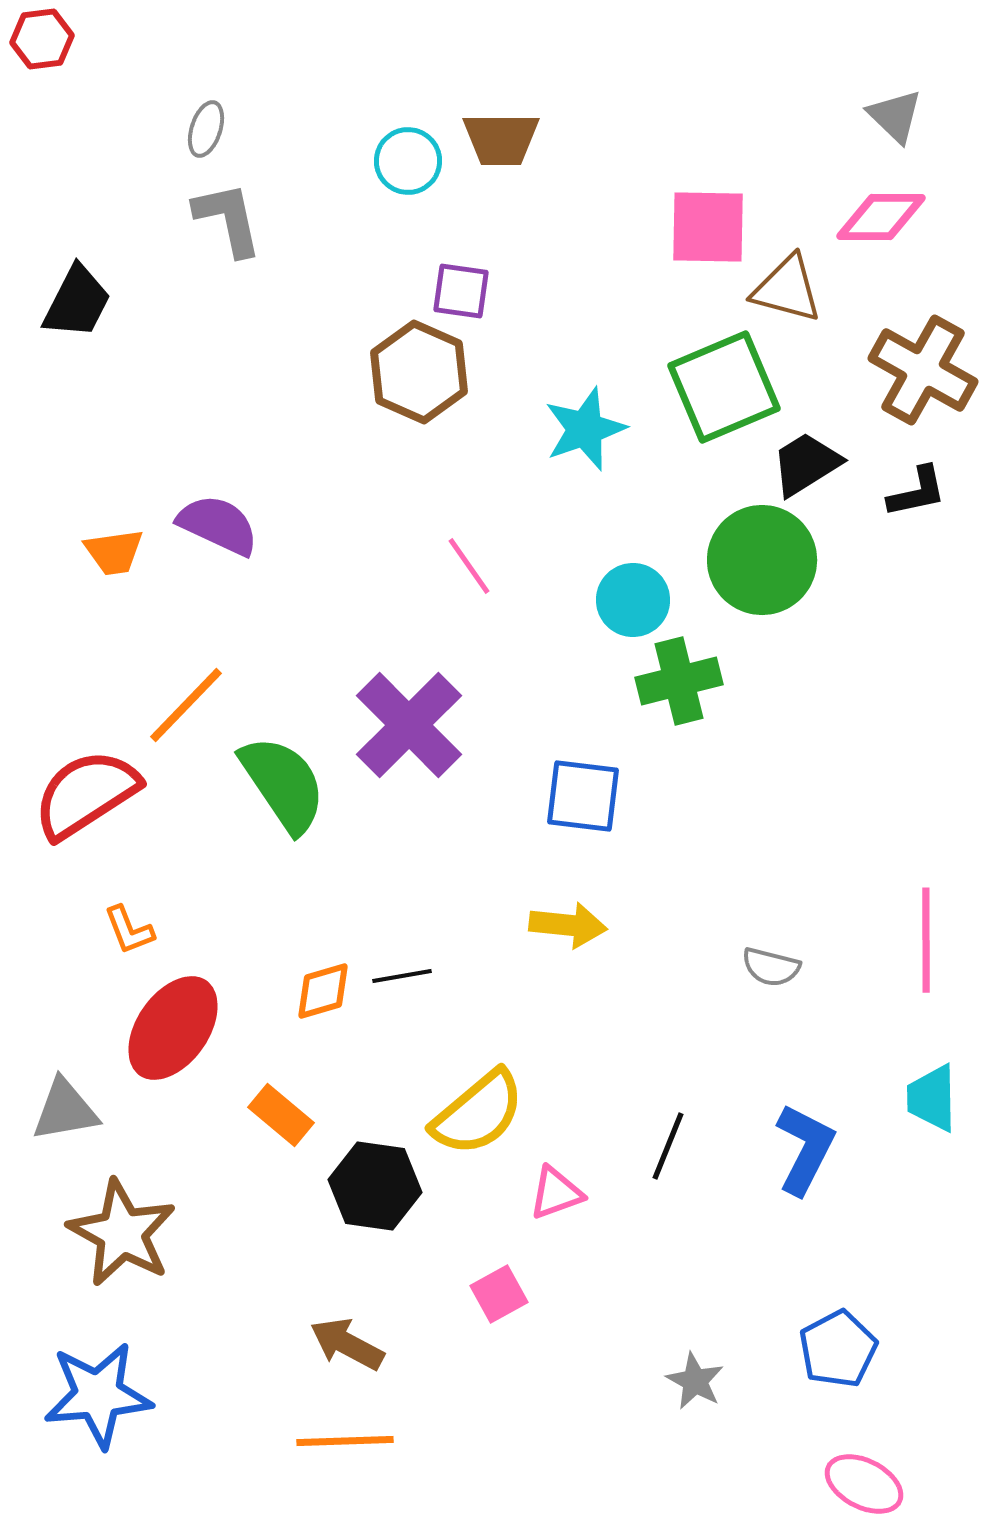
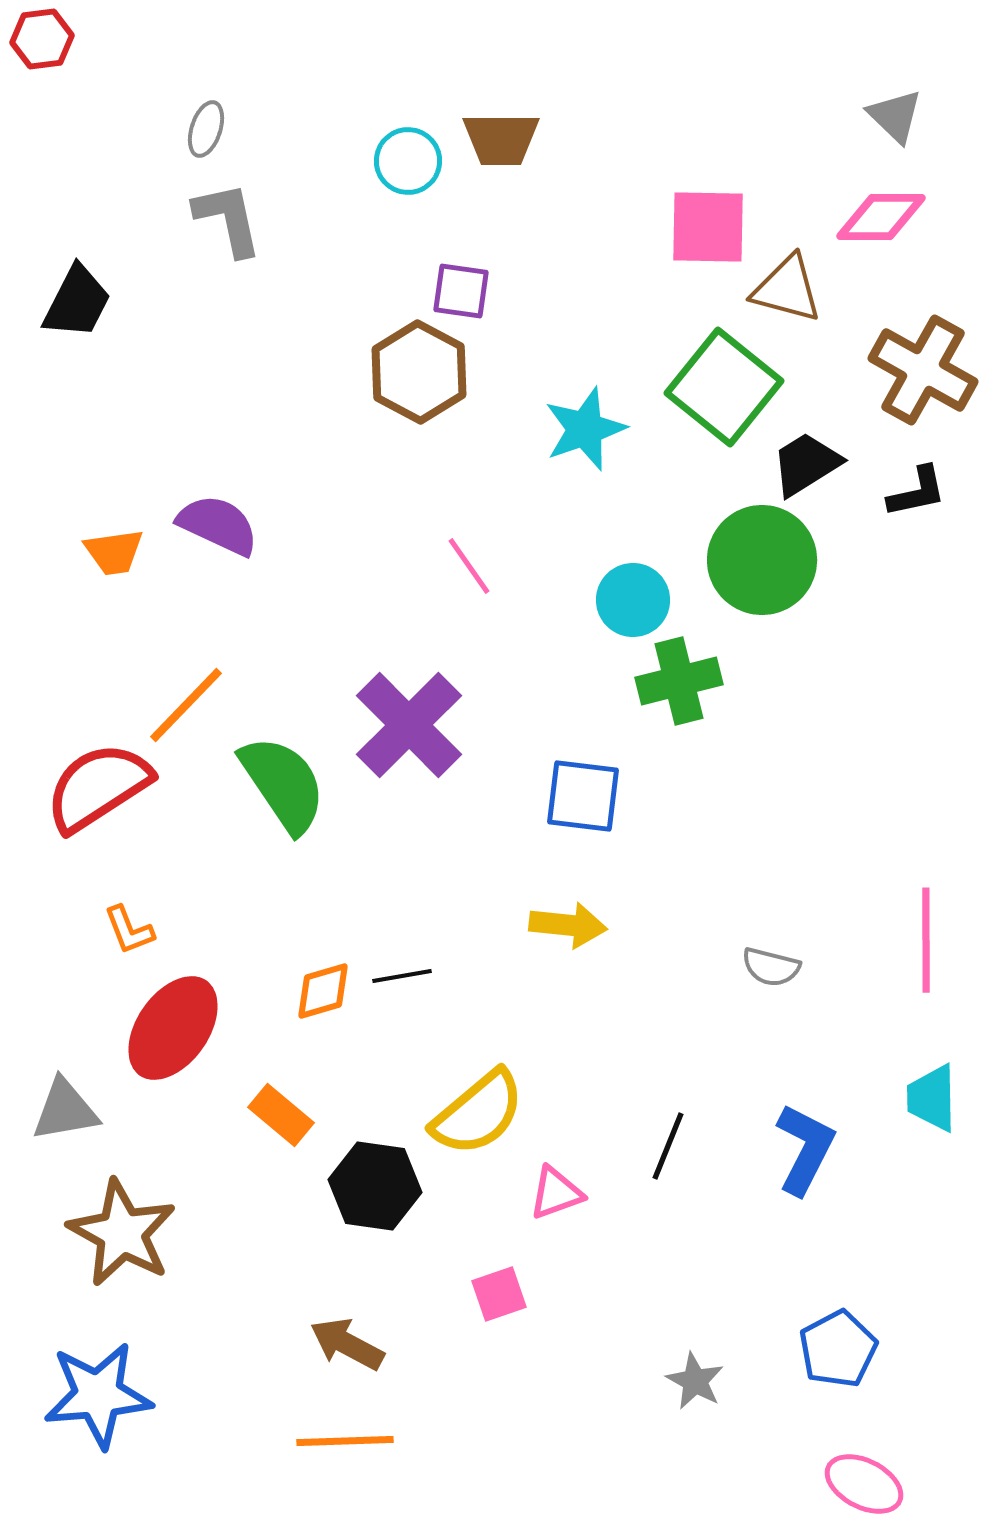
brown hexagon at (419, 372): rotated 4 degrees clockwise
green square at (724, 387): rotated 28 degrees counterclockwise
red semicircle at (86, 794): moved 12 px right, 7 px up
pink square at (499, 1294): rotated 10 degrees clockwise
